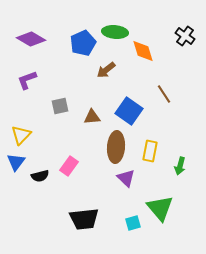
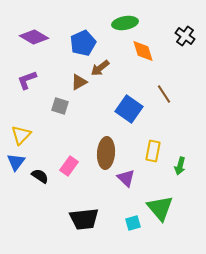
green ellipse: moved 10 px right, 9 px up; rotated 15 degrees counterclockwise
purple diamond: moved 3 px right, 2 px up
brown arrow: moved 6 px left, 2 px up
gray square: rotated 30 degrees clockwise
blue square: moved 2 px up
brown triangle: moved 13 px left, 35 px up; rotated 24 degrees counterclockwise
brown ellipse: moved 10 px left, 6 px down
yellow rectangle: moved 3 px right
black semicircle: rotated 132 degrees counterclockwise
